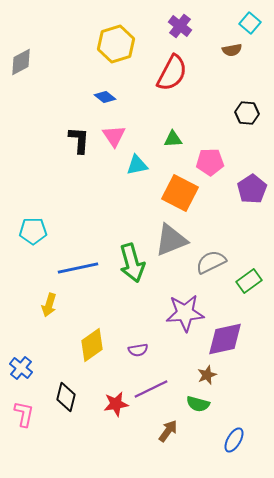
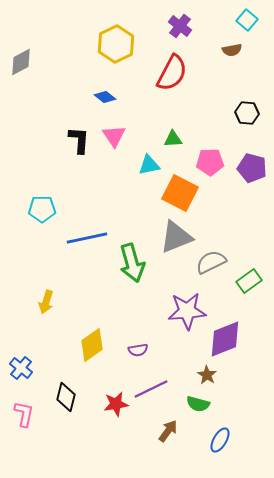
cyan square: moved 3 px left, 3 px up
yellow hexagon: rotated 9 degrees counterclockwise
cyan triangle: moved 12 px right
purple pentagon: moved 21 px up; rotated 24 degrees counterclockwise
cyan pentagon: moved 9 px right, 22 px up
gray triangle: moved 5 px right, 3 px up
blue line: moved 9 px right, 30 px up
yellow arrow: moved 3 px left, 3 px up
purple star: moved 2 px right, 2 px up
purple diamond: rotated 9 degrees counterclockwise
brown star: rotated 18 degrees counterclockwise
blue ellipse: moved 14 px left
